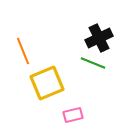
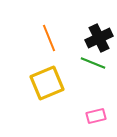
orange line: moved 26 px right, 13 px up
pink rectangle: moved 23 px right, 1 px down
